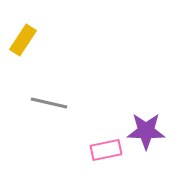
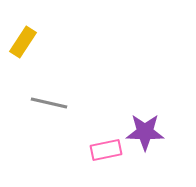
yellow rectangle: moved 2 px down
purple star: moved 1 px left, 1 px down
